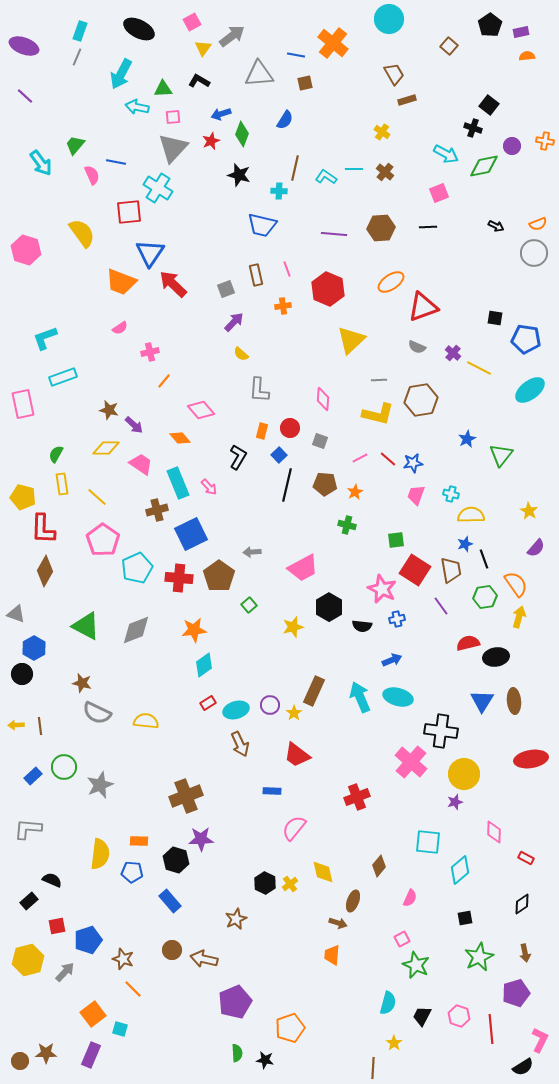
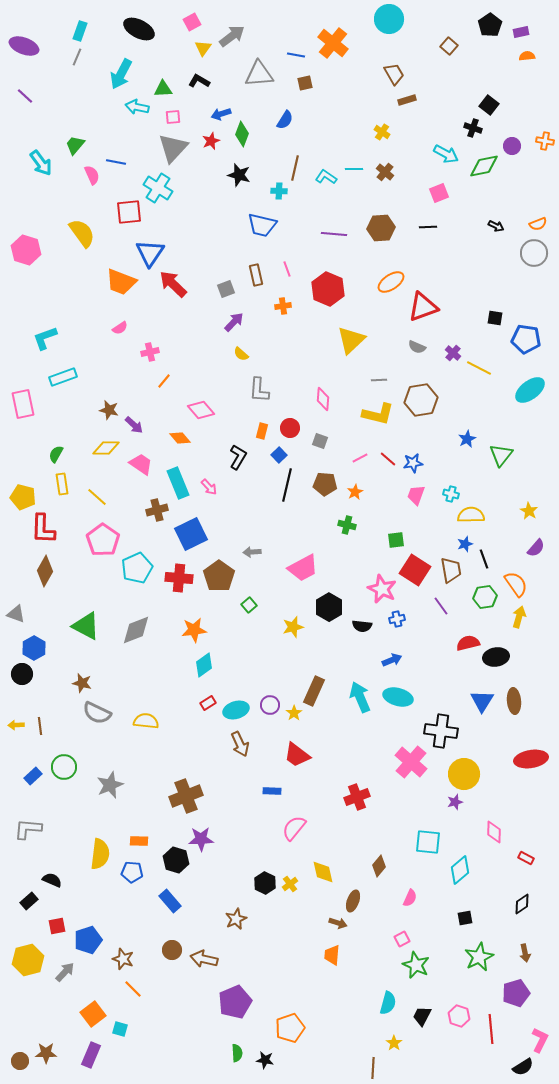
gray star at (100, 785): moved 10 px right
